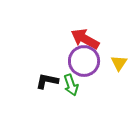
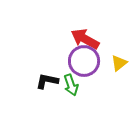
yellow triangle: rotated 18 degrees clockwise
